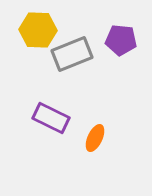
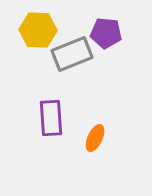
purple pentagon: moved 15 px left, 7 px up
purple rectangle: rotated 60 degrees clockwise
